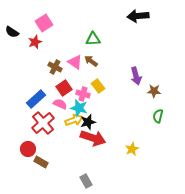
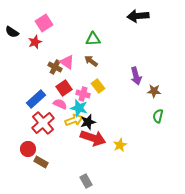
pink triangle: moved 8 px left
yellow star: moved 12 px left, 4 px up
